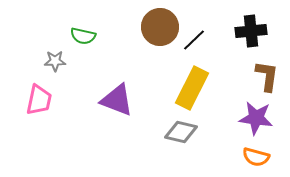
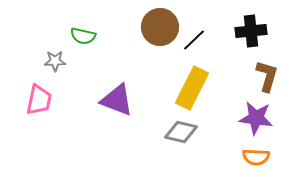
brown L-shape: rotated 8 degrees clockwise
orange semicircle: rotated 12 degrees counterclockwise
